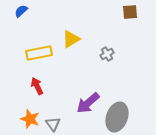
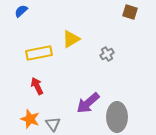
brown square: rotated 21 degrees clockwise
gray ellipse: rotated 20 degrees counterclockwise
